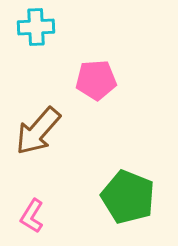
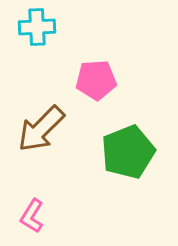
cyan cross: moved 1 px right
brown arrow: moved 3 px right, 2 px up; rotated 4 degrees clockwise
green pentagon: moved 45 px up; rotated 28 degrees clockwise
